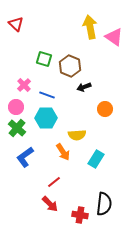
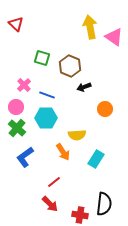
green square: moved 2 px left, 1 px up
